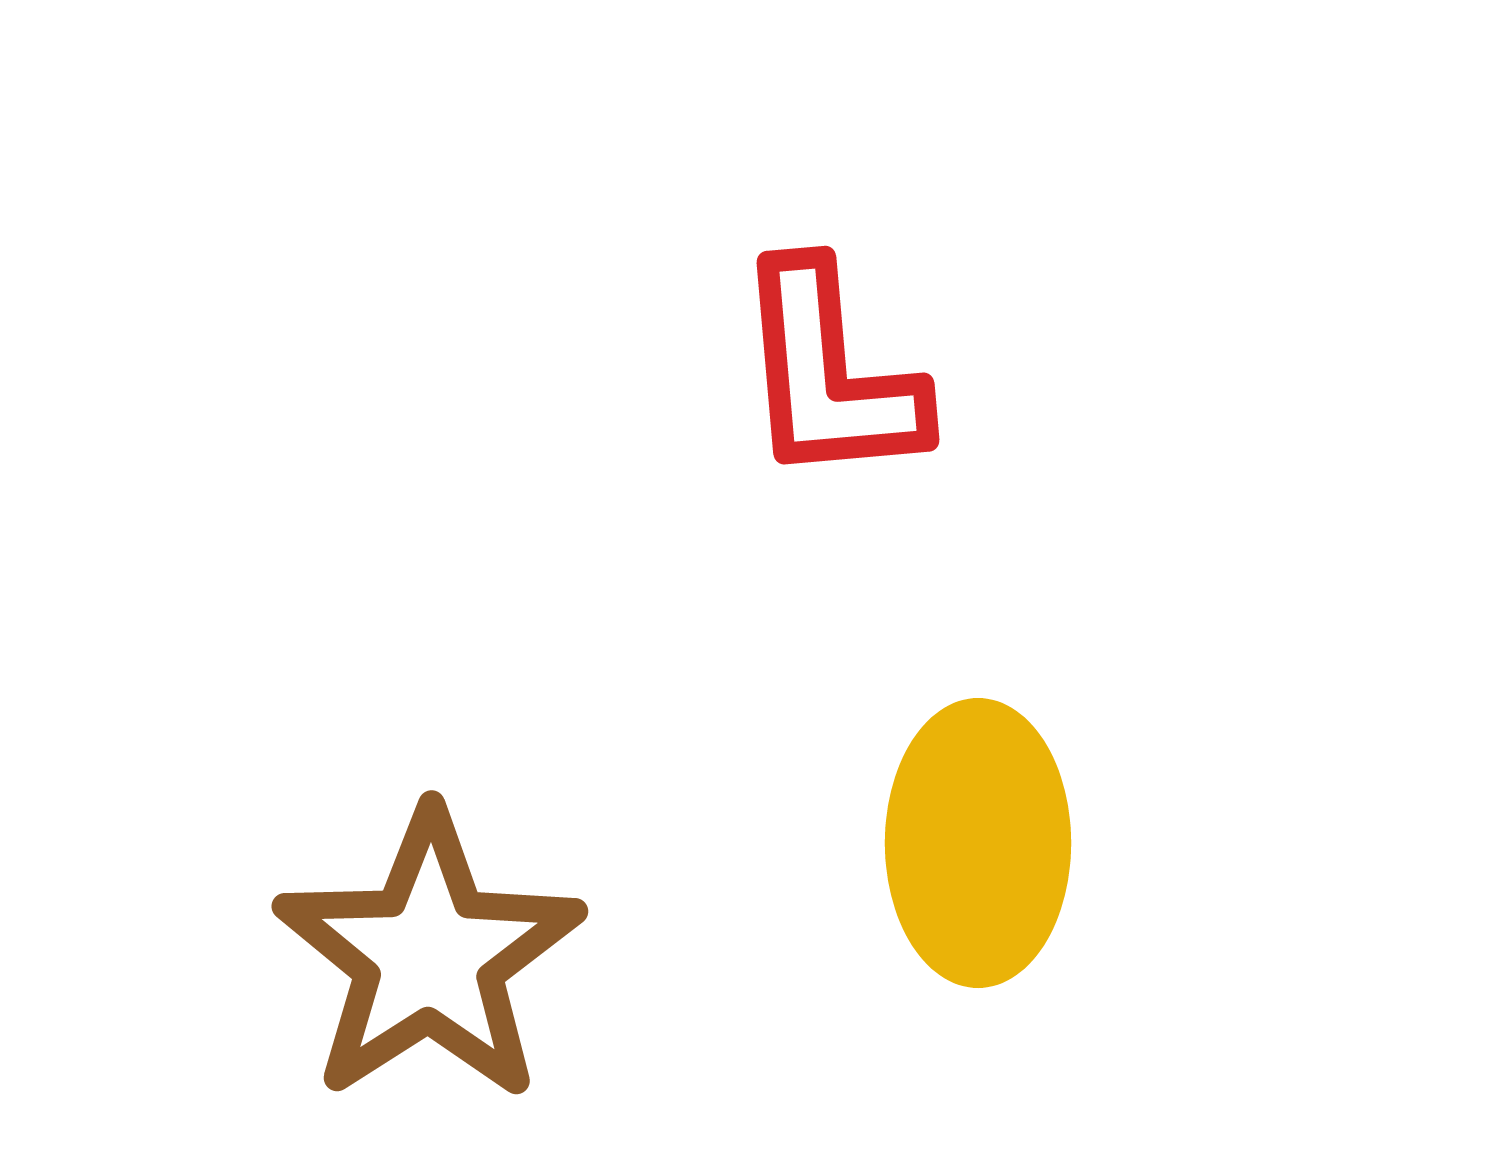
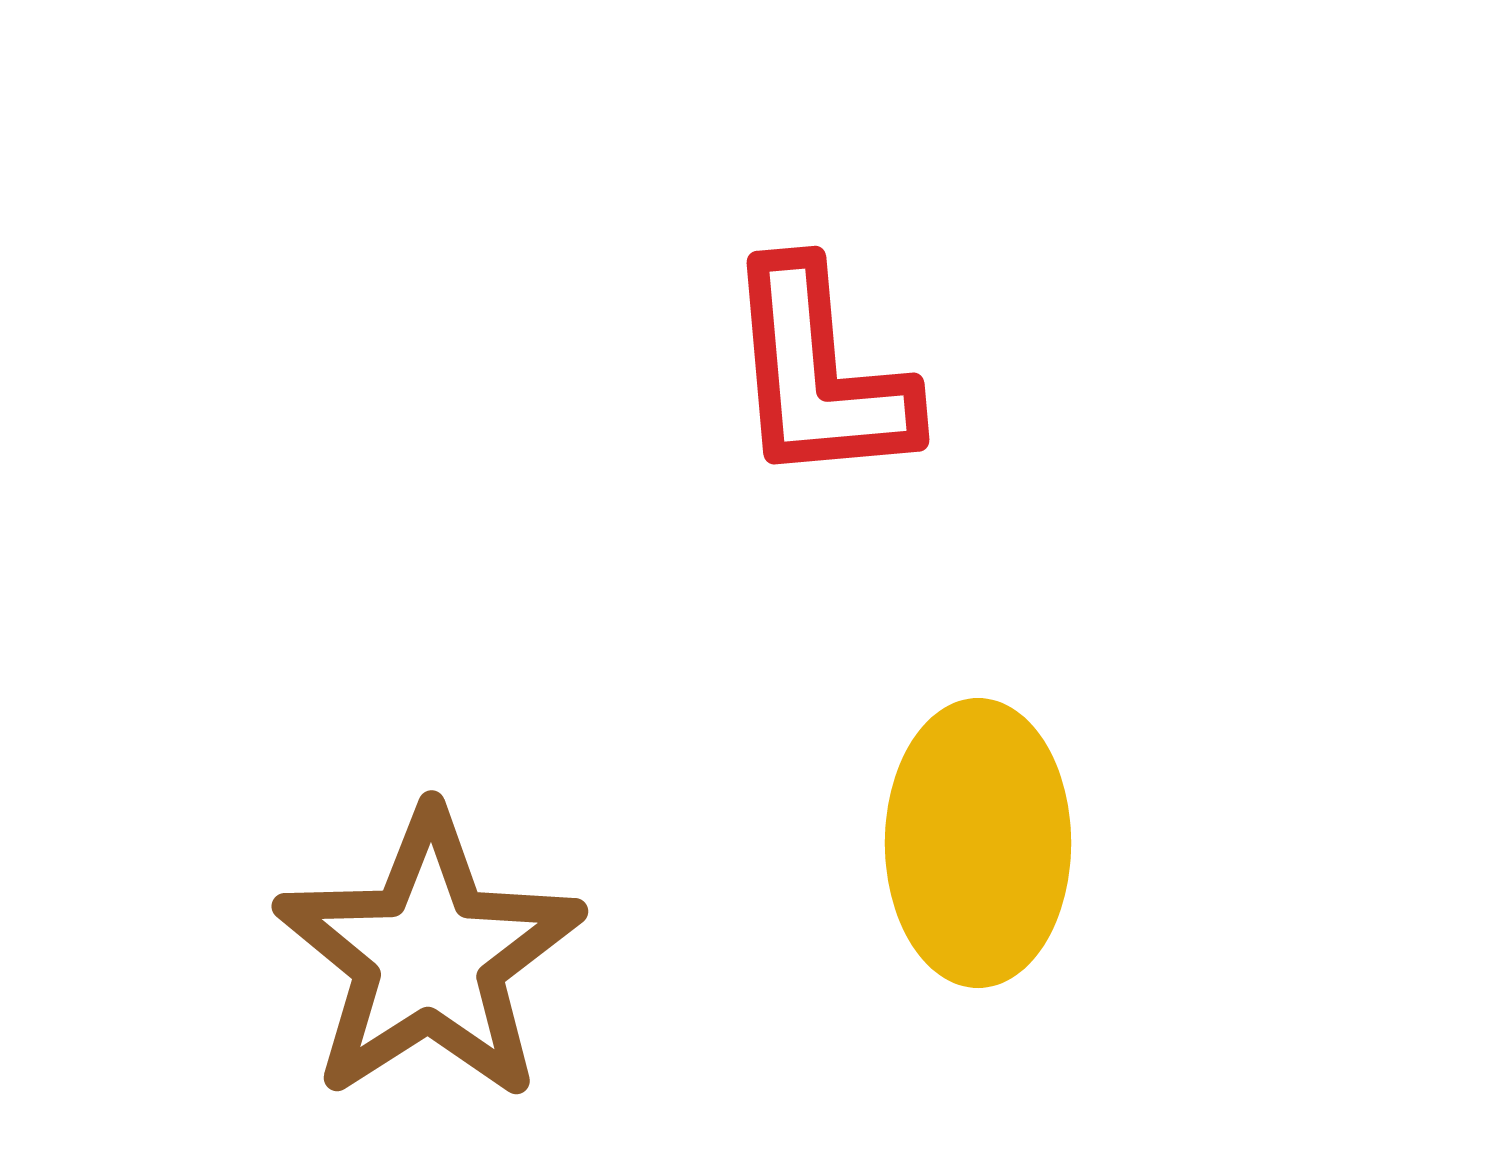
red L-shape: moved 10 px left
